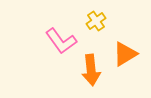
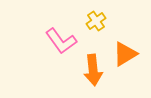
orange arrow: moved 2 px right
